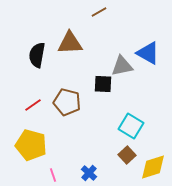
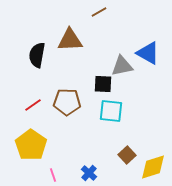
brown triangle: moved 3 px up
brown pentagon: rotated 12 degrees counterclockwise
cyan square: moved 20 px left, 15 px up; rotated 25 degrees counterclockwise
yellow pentagon: rotated 20 degrees clockwise
